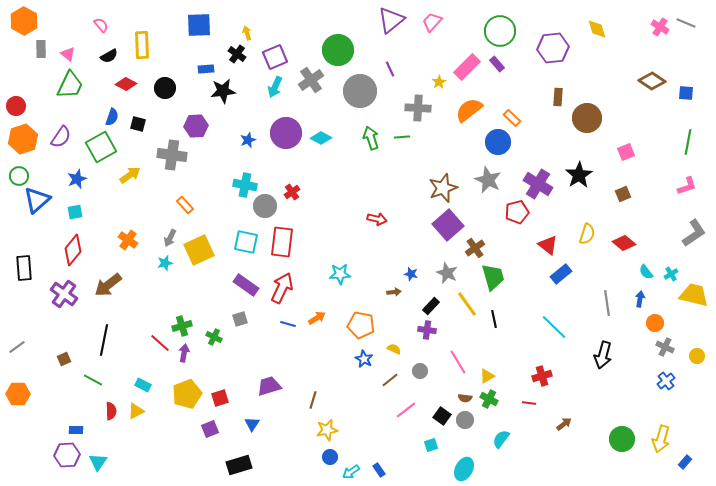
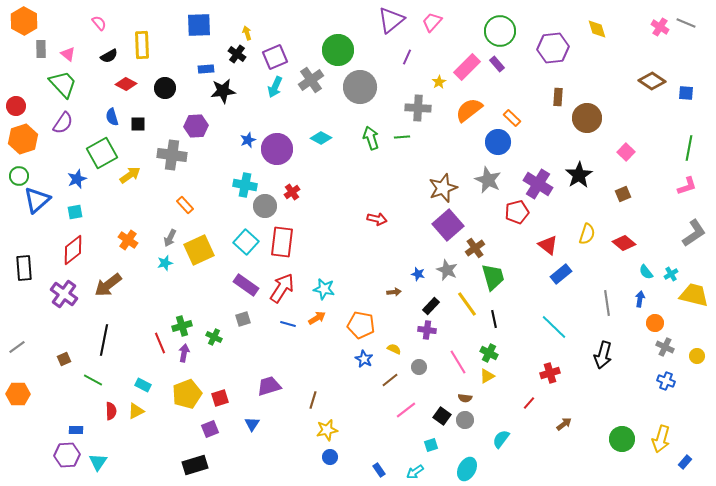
pink semicircle at (101, 25): moved 2 px left, 2 px up
purple line at (390, 69): moved 17 px right, 12 px up; rotated 49 degrees clockwise
green trapezoid at (70, 85): moved 7 px left, 1 px up; rotated 68 degrees counterclockwise
gray circle at (360, 91): moved 4 px up
blue semicircle at (112, 117): rotated 144 degrees clockwise
black square at (138, 124): rotated 14 degrees counterclockwise
purple circle at (286, 133): moved 9 px left, 16 px down
purple semicircle at (61, 137): moved 2 px right, 14 px up
green line at (688, 142): moved 1 px right, 6 px down
green square at (101, 147): moved 1 px right, 6 px down
pink square at (626, 152): rotated 24 degrees counterclockwise
cyan square at (246, 242): rotated 30 degrees clockwise
red diamond at (73, 250): rotated 12 degrees clockwise
gray star at (447, 273): moved 3 px up
cyan star at (340, 274): moved 16 px left, 15 px down; rotated 15 degrees clockwise
blue star at (411, 274): moved 7 px right
red arrow at (282, 288): rotated 8 degrees clockwise
gray square at (240, 319): moved 3 px right
red line at (160, 343): rotated 25 degrees clockwise
gray circle at (420, 371): moved 1 px left, 4 px up
red cross at (542, 376): moved 8 px right, 3 px up
blue cross at (666, 381): rotated 30 degrees counterclockwise
green cross at (489, 399): moved 46 px up
red line at (529, 403): rotated 56 degrees counterclockwise
black rectangle at (239, 465): moved 44 px left
cyan ellipse at (464, 469): moved 3 px right
cyan arrow at (351, 472): moved 64 px right
